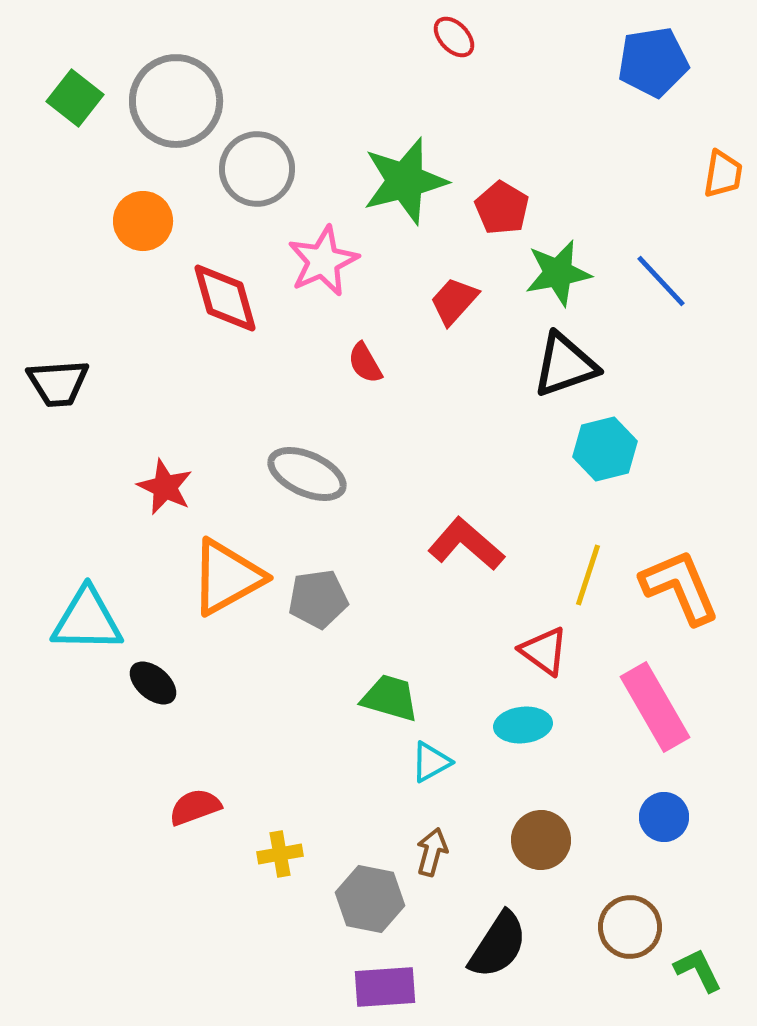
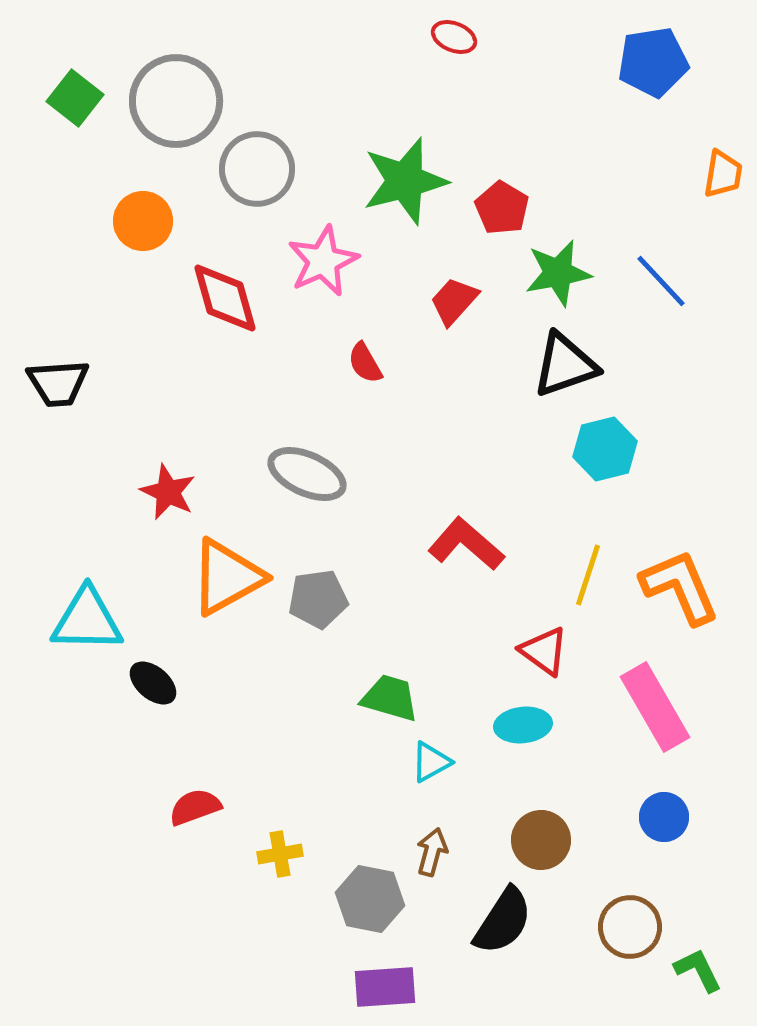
red ellipse at (454, 37): rotated 24 degrees counterclockwise
red star at (165, 487): moved 3 px right, 5 px down
black semicircle at (498, 945): moved 5 px right, 24 px up
